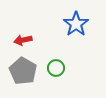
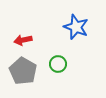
blue star: moved 3 px down; rotated 15 degrees counterclockwise
green circle: moved 2 px right, 4 px up
